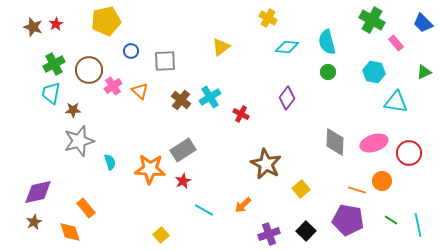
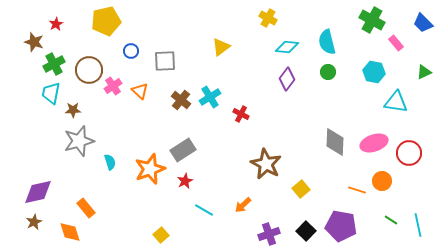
brown star at (33, 27): moved 1 px right, 15 px down
purple diamond at (287, 98): moved 19 px up
orange star at (150, 169): rotated 24 degrees counterclockwise
red star at (183, 181): moved 2 px right
purple pentagon at (348, 220): moved 7 px left, 6 px down
